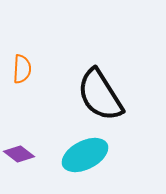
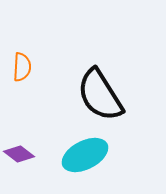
orange semicircle: moved 2 px up
